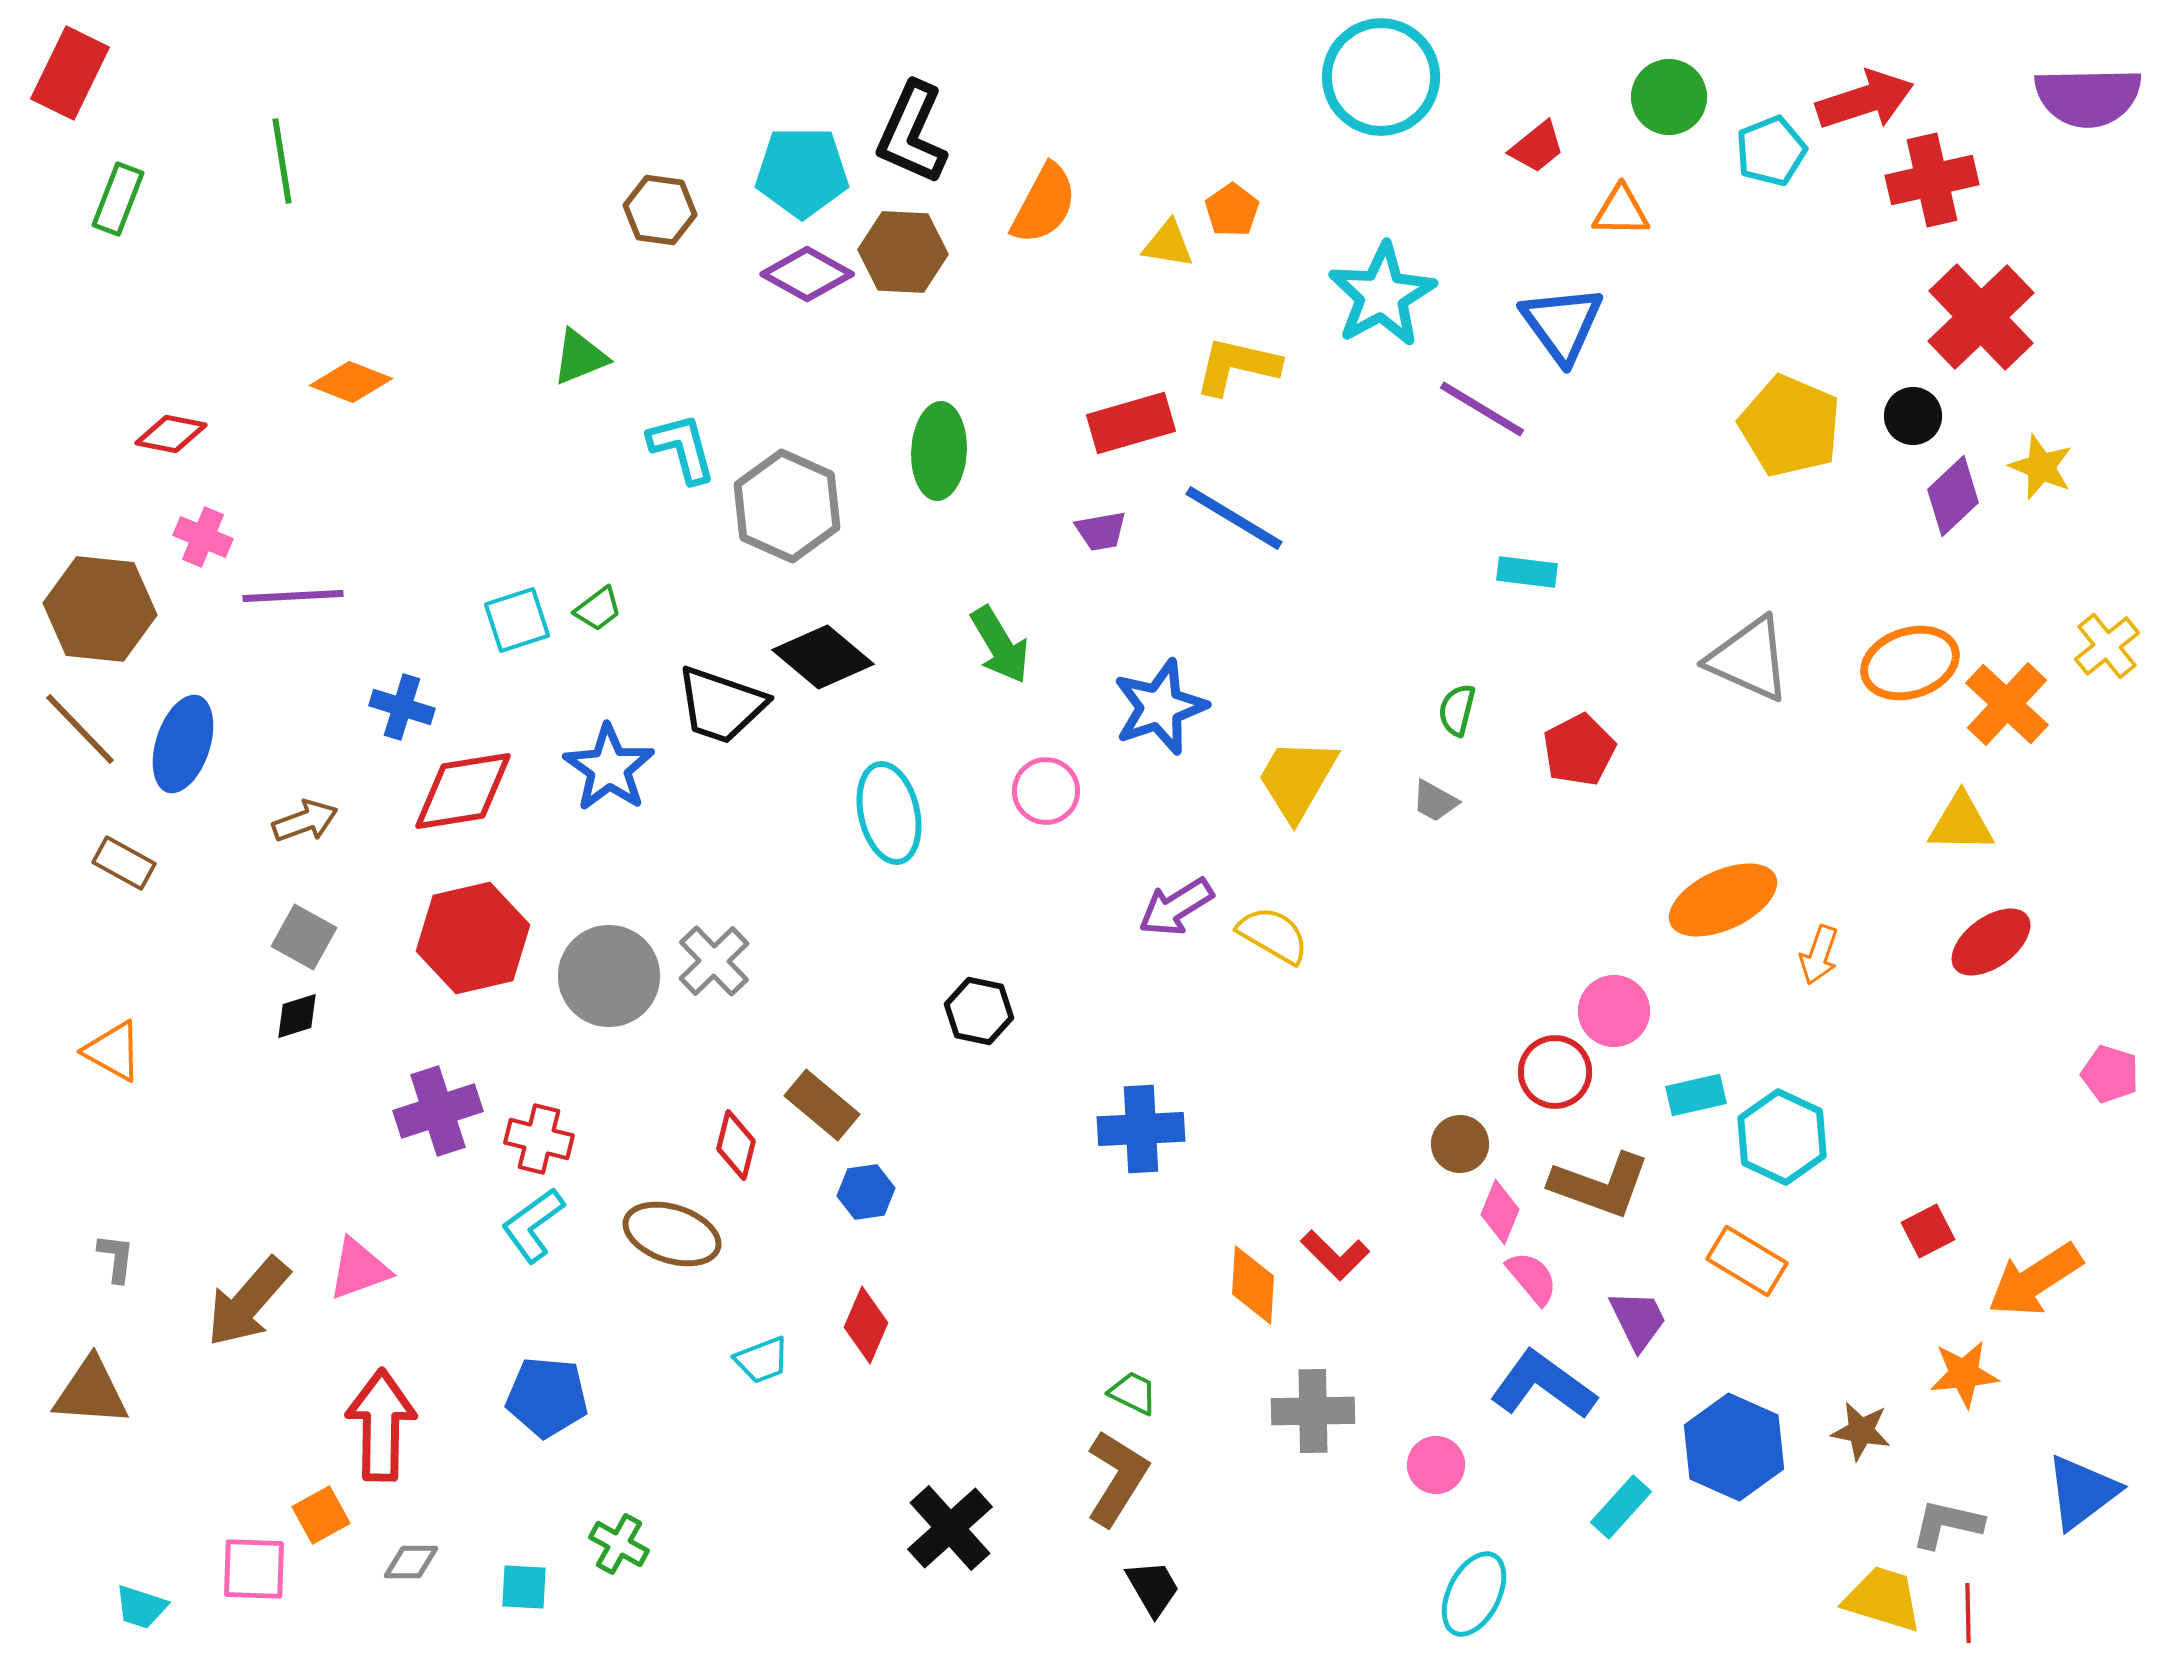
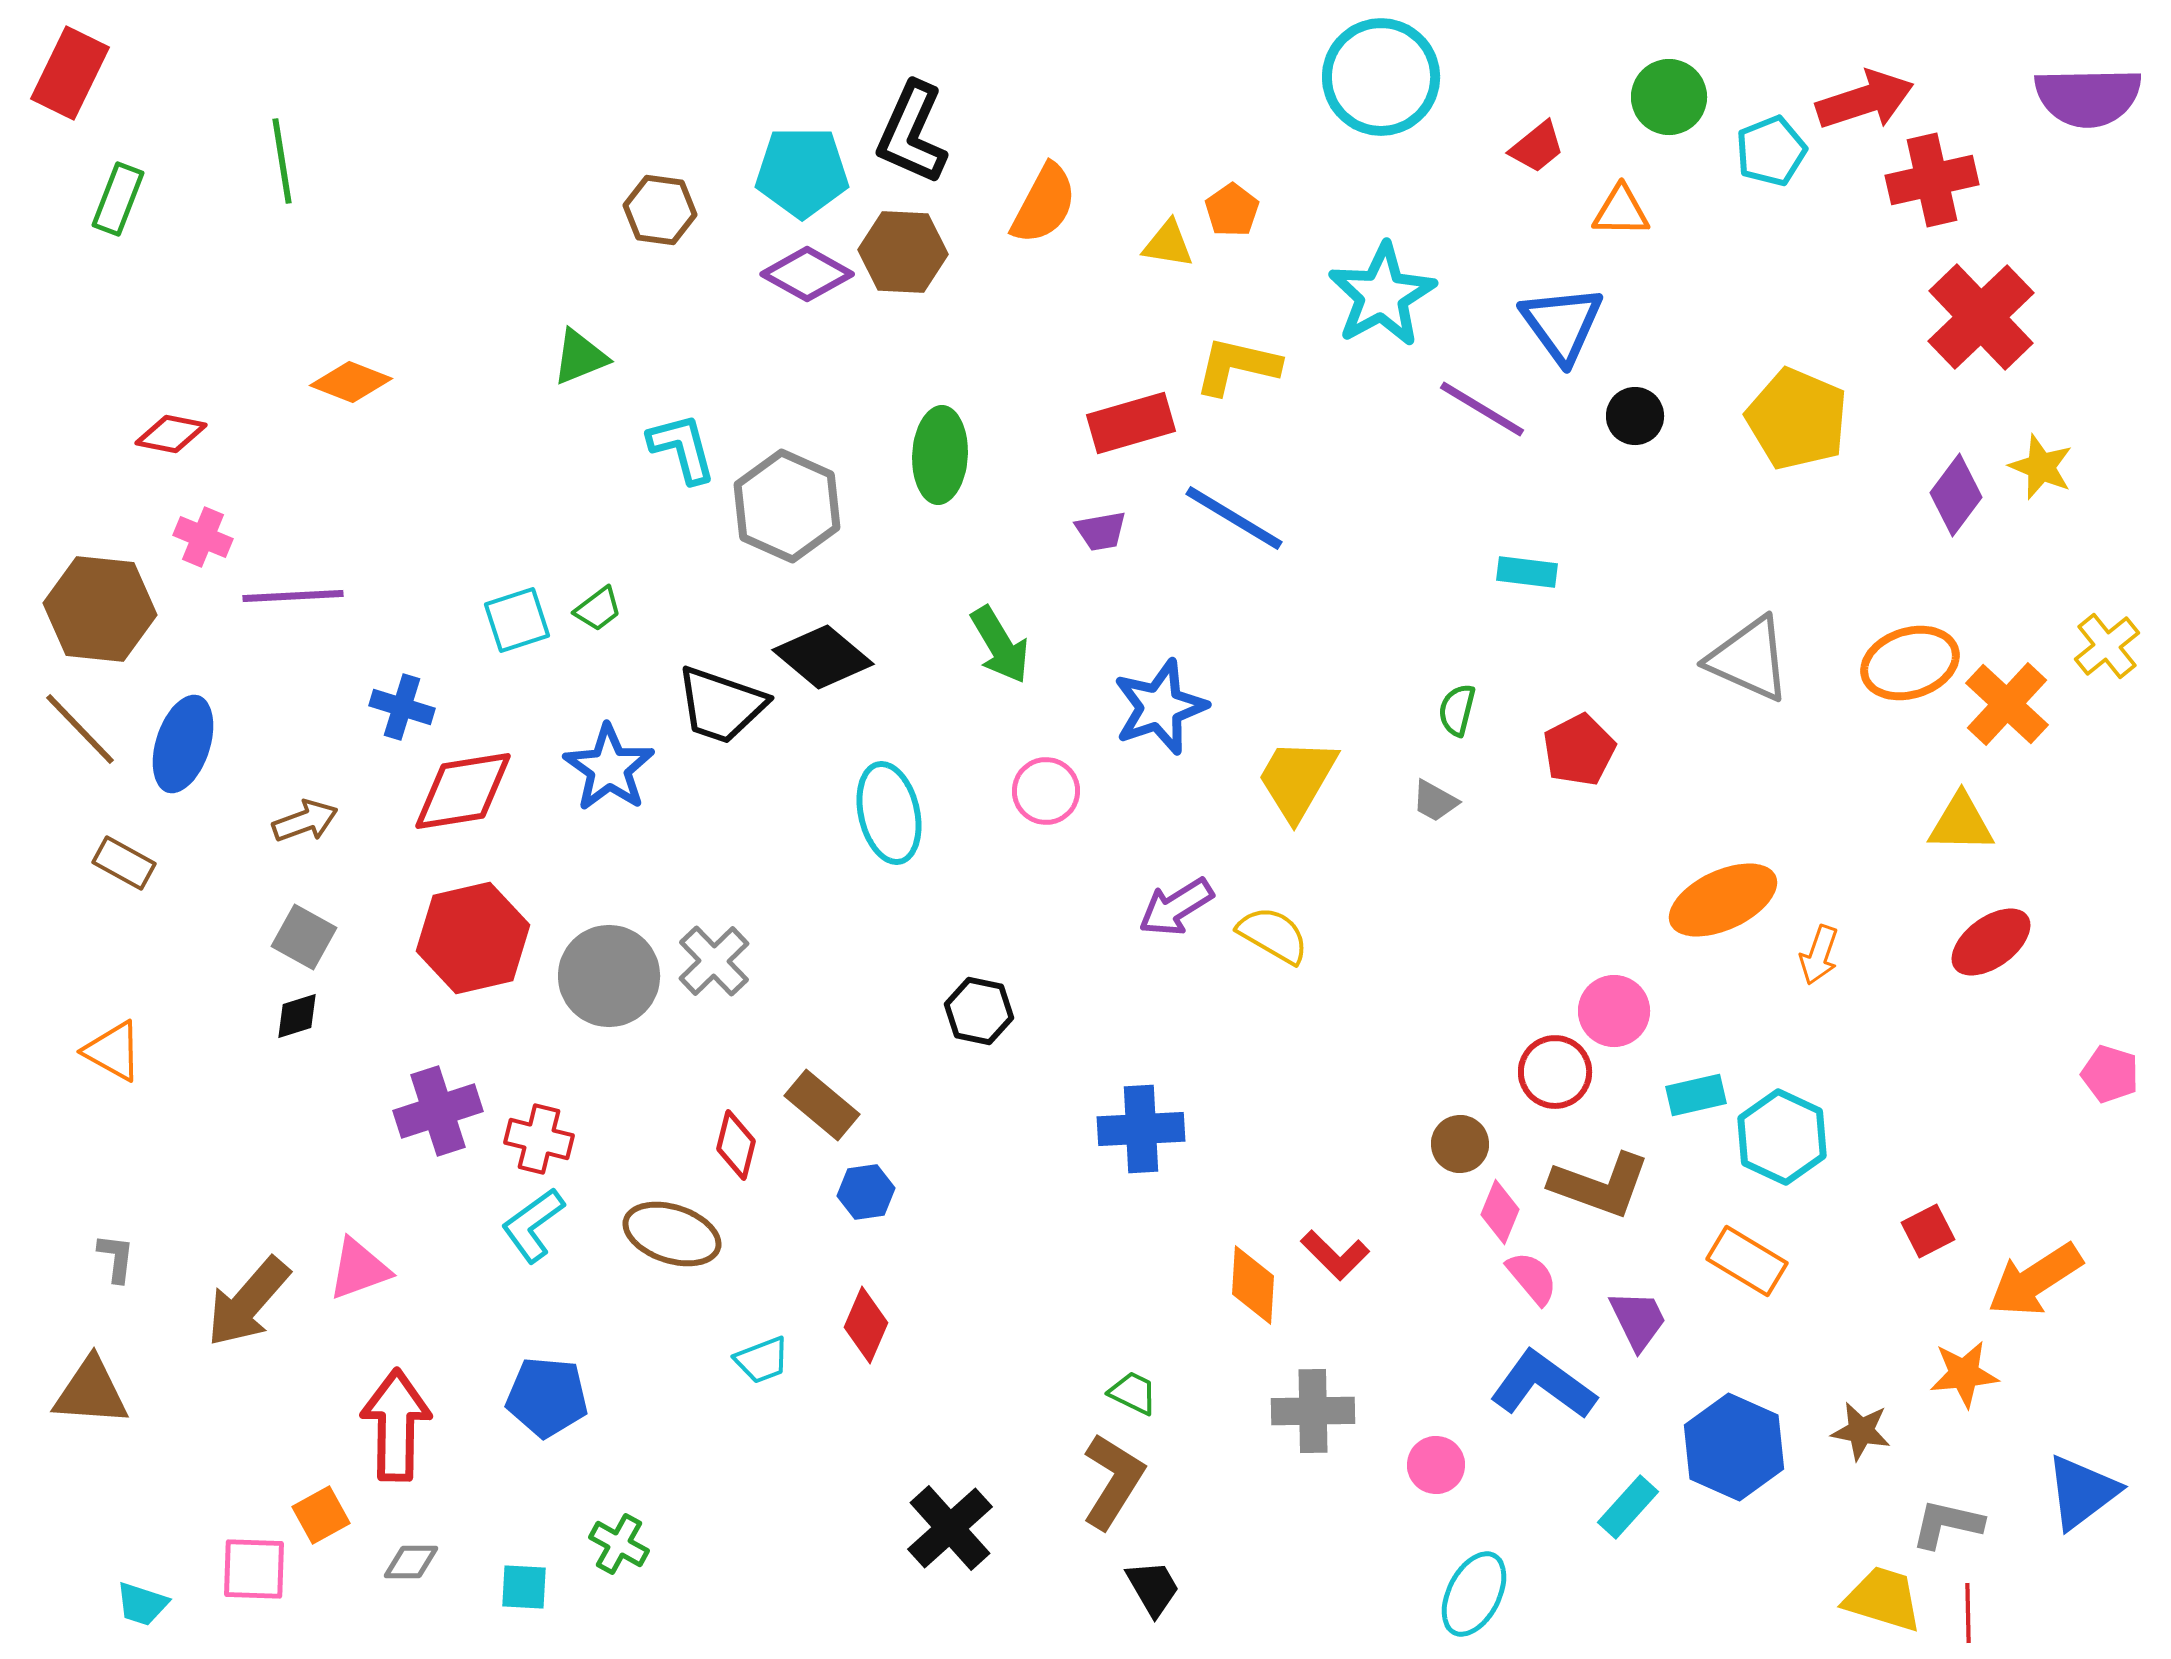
black circle at (1913, 416): moved 278 px left
yellow pentagon at (1790, 426): moved 7 px right, 7 px up
green ellipse at (939, 451): moved 1 px right, 4 px down
purple diamond at (1953, 496): moved 3 px right, 1 px up; rotated 10 degrees counterclockwise
red arrow at (381, 1425): moved 15 px right
brown L-shape at (1117, 1478): moved 4 px left, 3 px down
cyan rectangle at (1621, 1507): moved 7 px right
cyan trapezoid at (141, 1607): moved 1 px right, 3 px up
